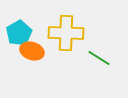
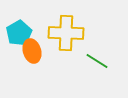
orange ellipse: rotated 55 degrees clockwise
green line: moved 2 px left, 3 px down
